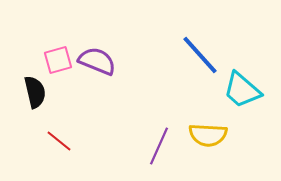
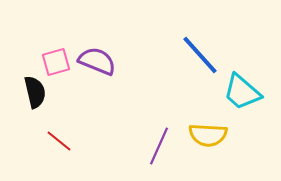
pink square: moved 2 px left, 2 px down
cyan trapezoid: moved 2 px down
